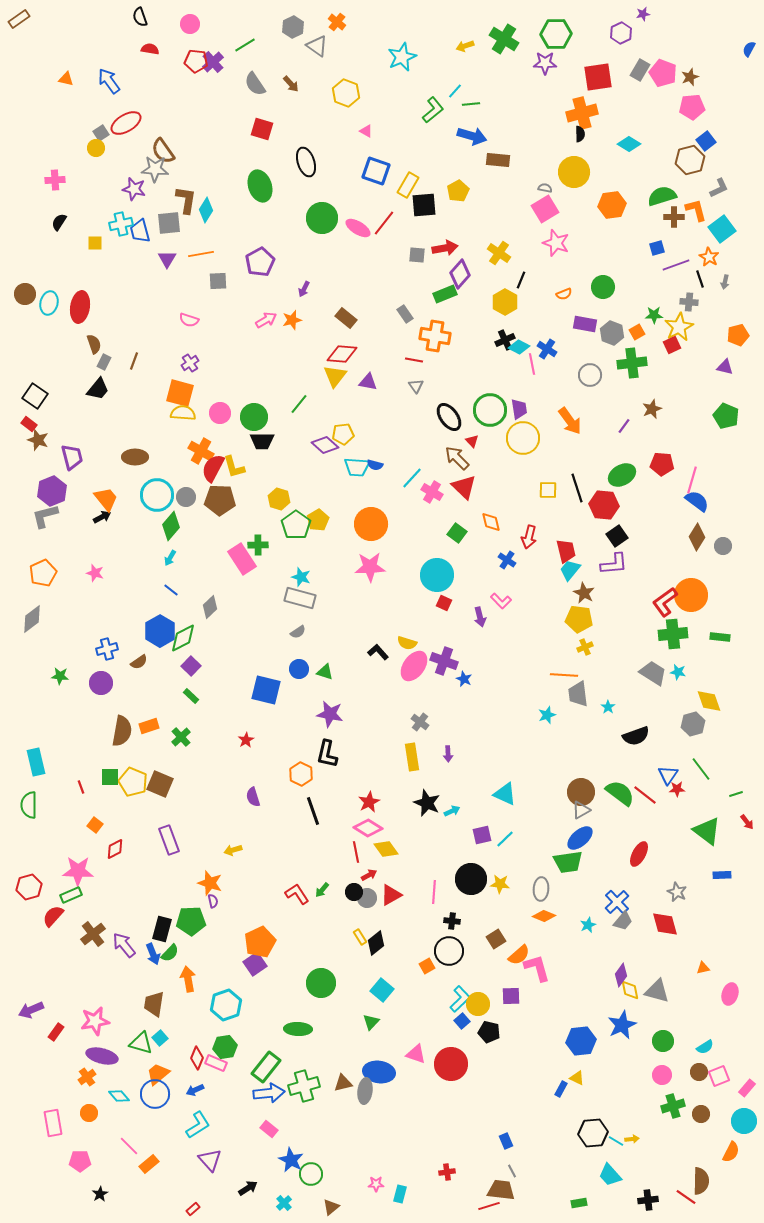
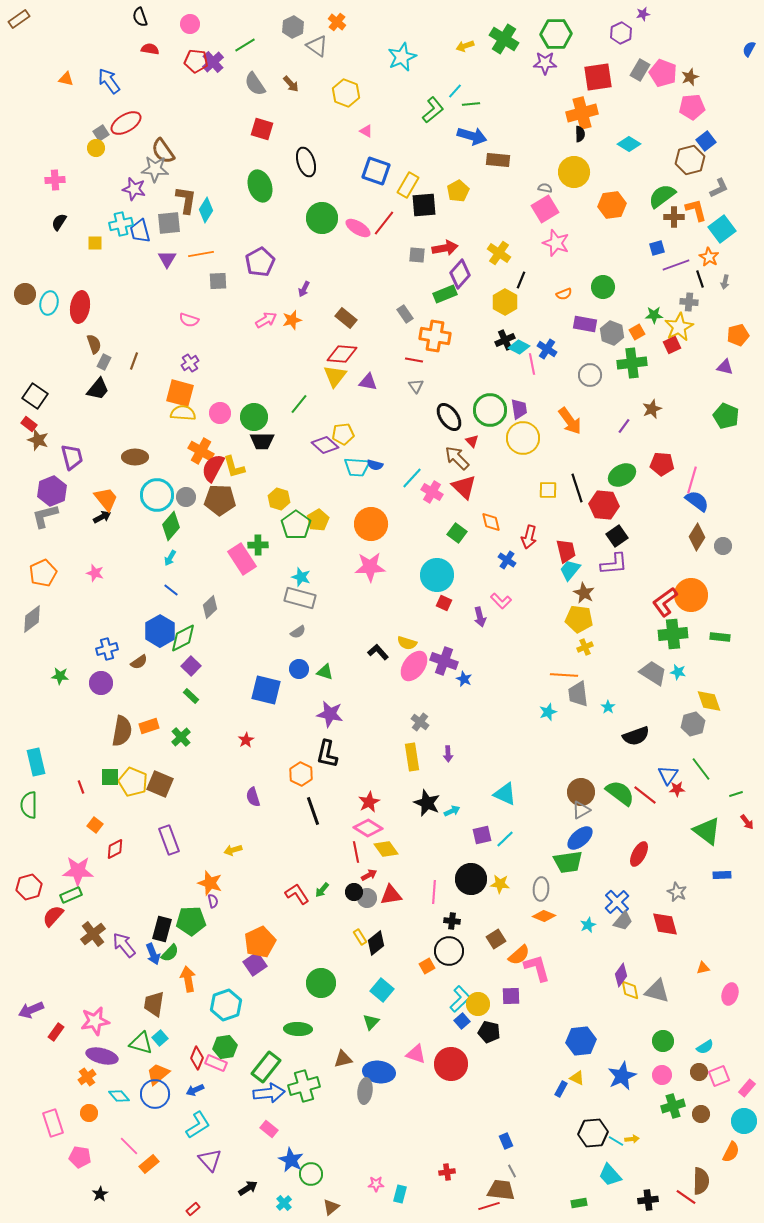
green semicircle at (662, 196): rotated 20 degrees counterclockwise
cyan star at (547, 715): moved 1 px right, 3 px up
red triangle at (391, 895): rotated 20 degrees clockwise
blue star at (622, 1025): moved 51 px down
brown triangle at (343, 1083): moved 24 px up
pink rectangle at (53, 1123): rotated 8 degrees counterclockwise
pink pentagon at (80, 1161): moved 4 px up; rotated 10 degrees clockwise
